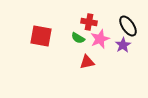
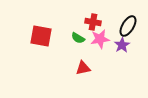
red cross: moved 4 px right
black ellipse: rotated 65 degrees clockwise
pink star: rotated 12 degrees clockwise
purple star: moved 1 px left
red triangle: moved 4 px left, 6 px down
